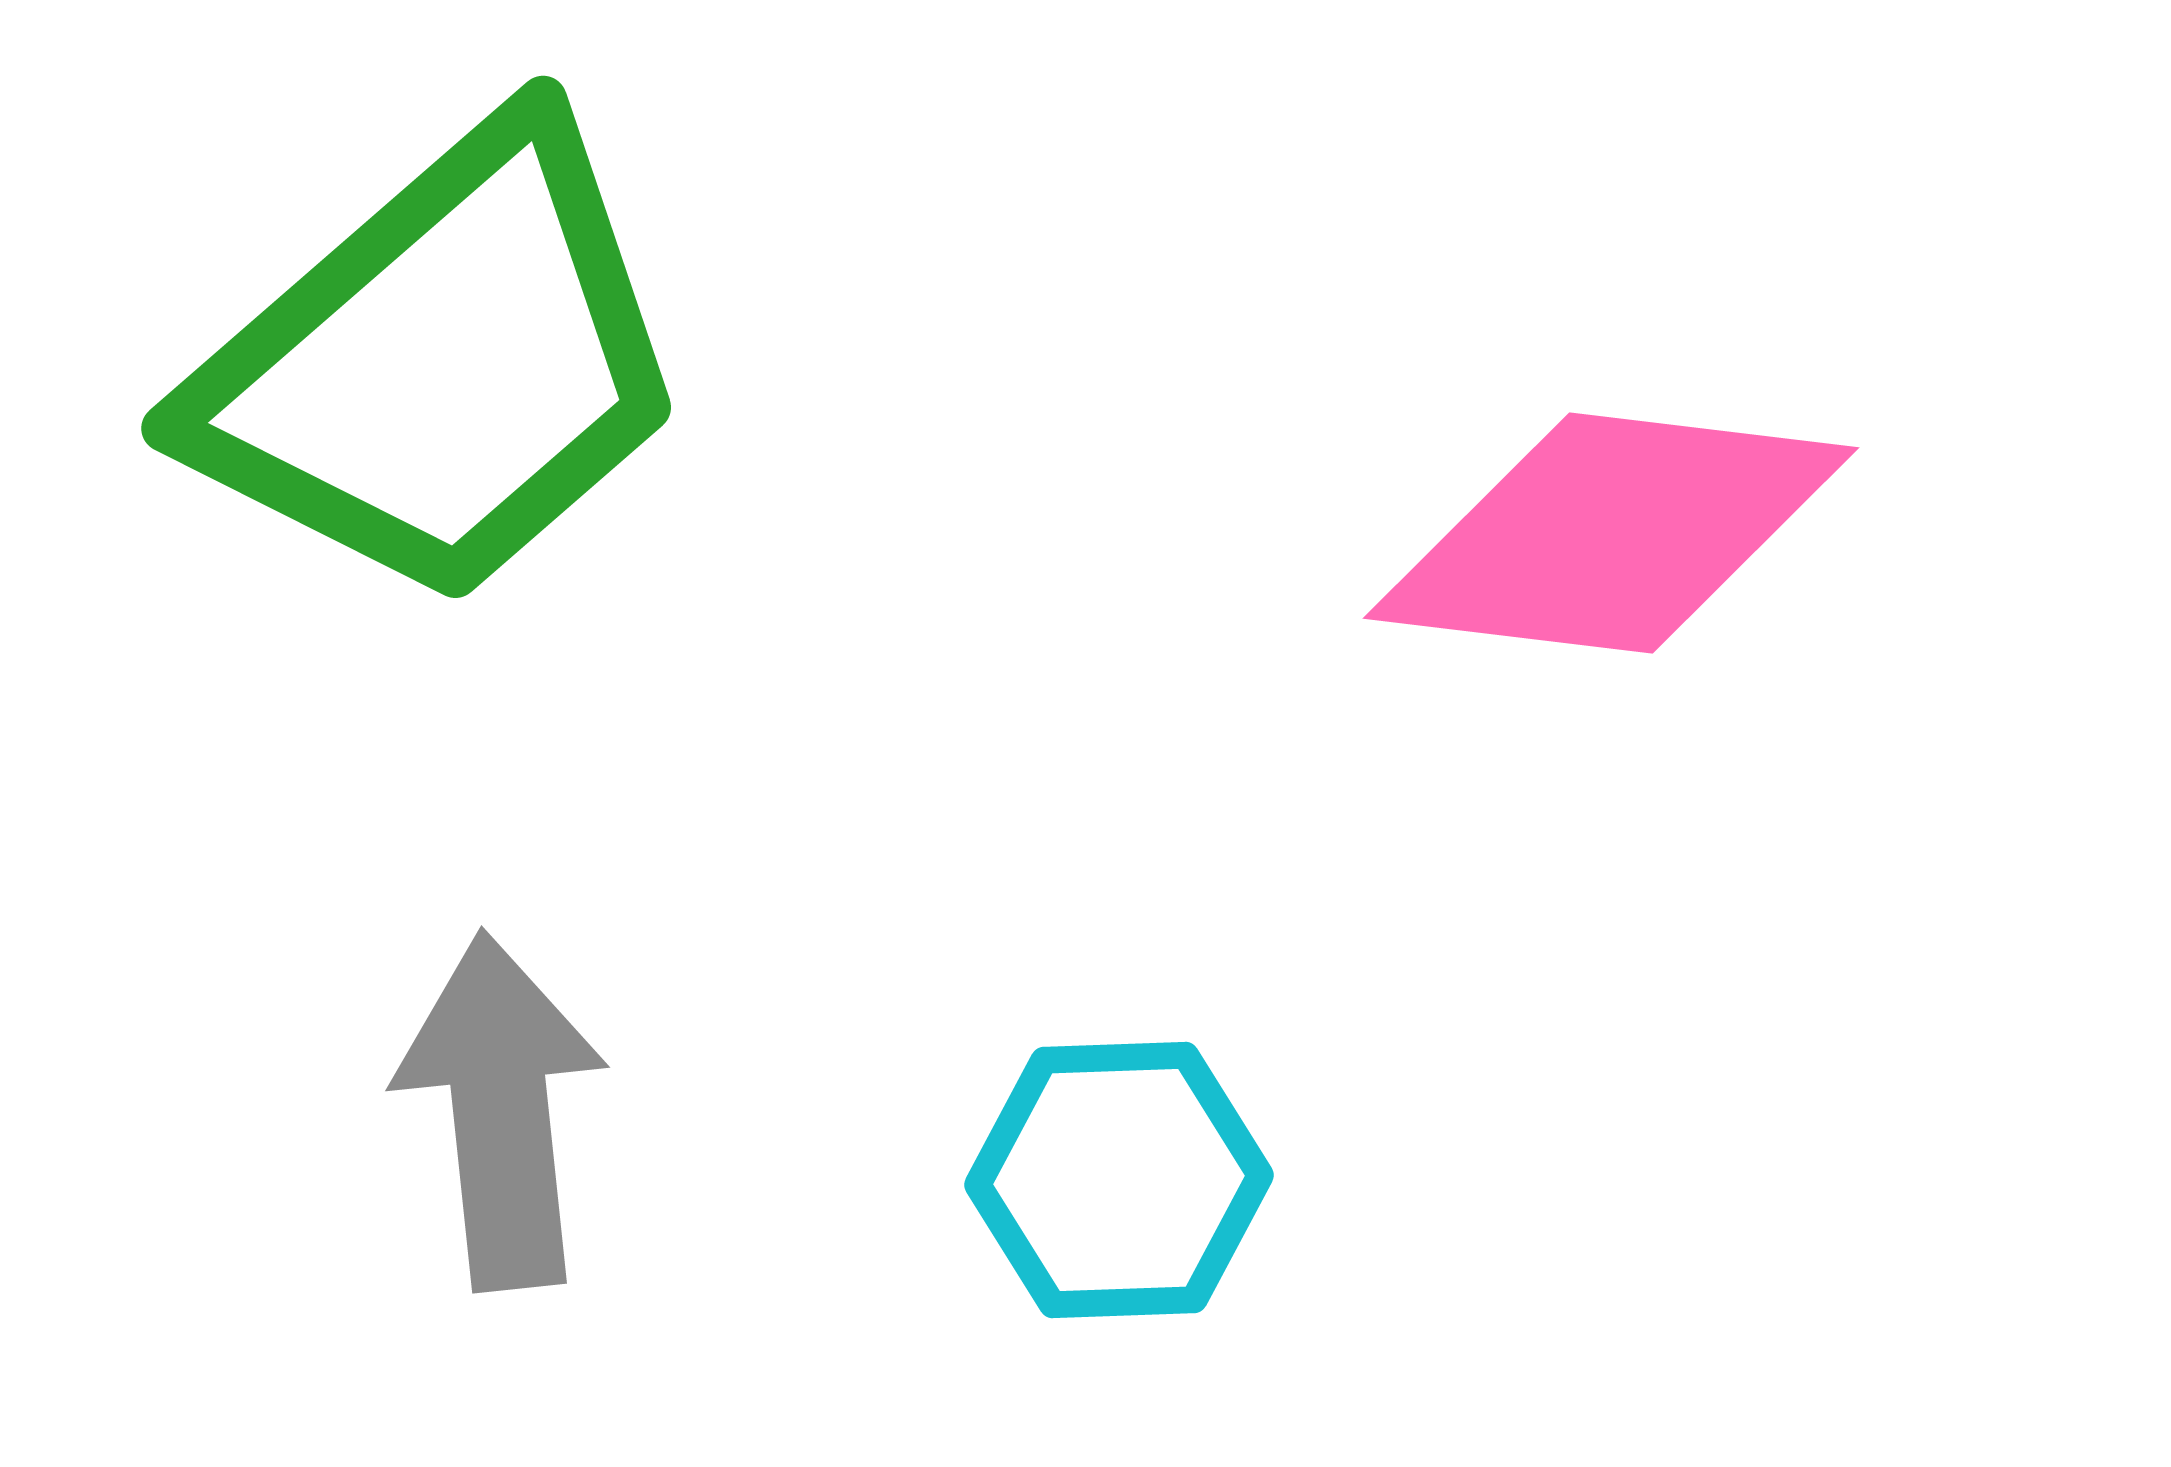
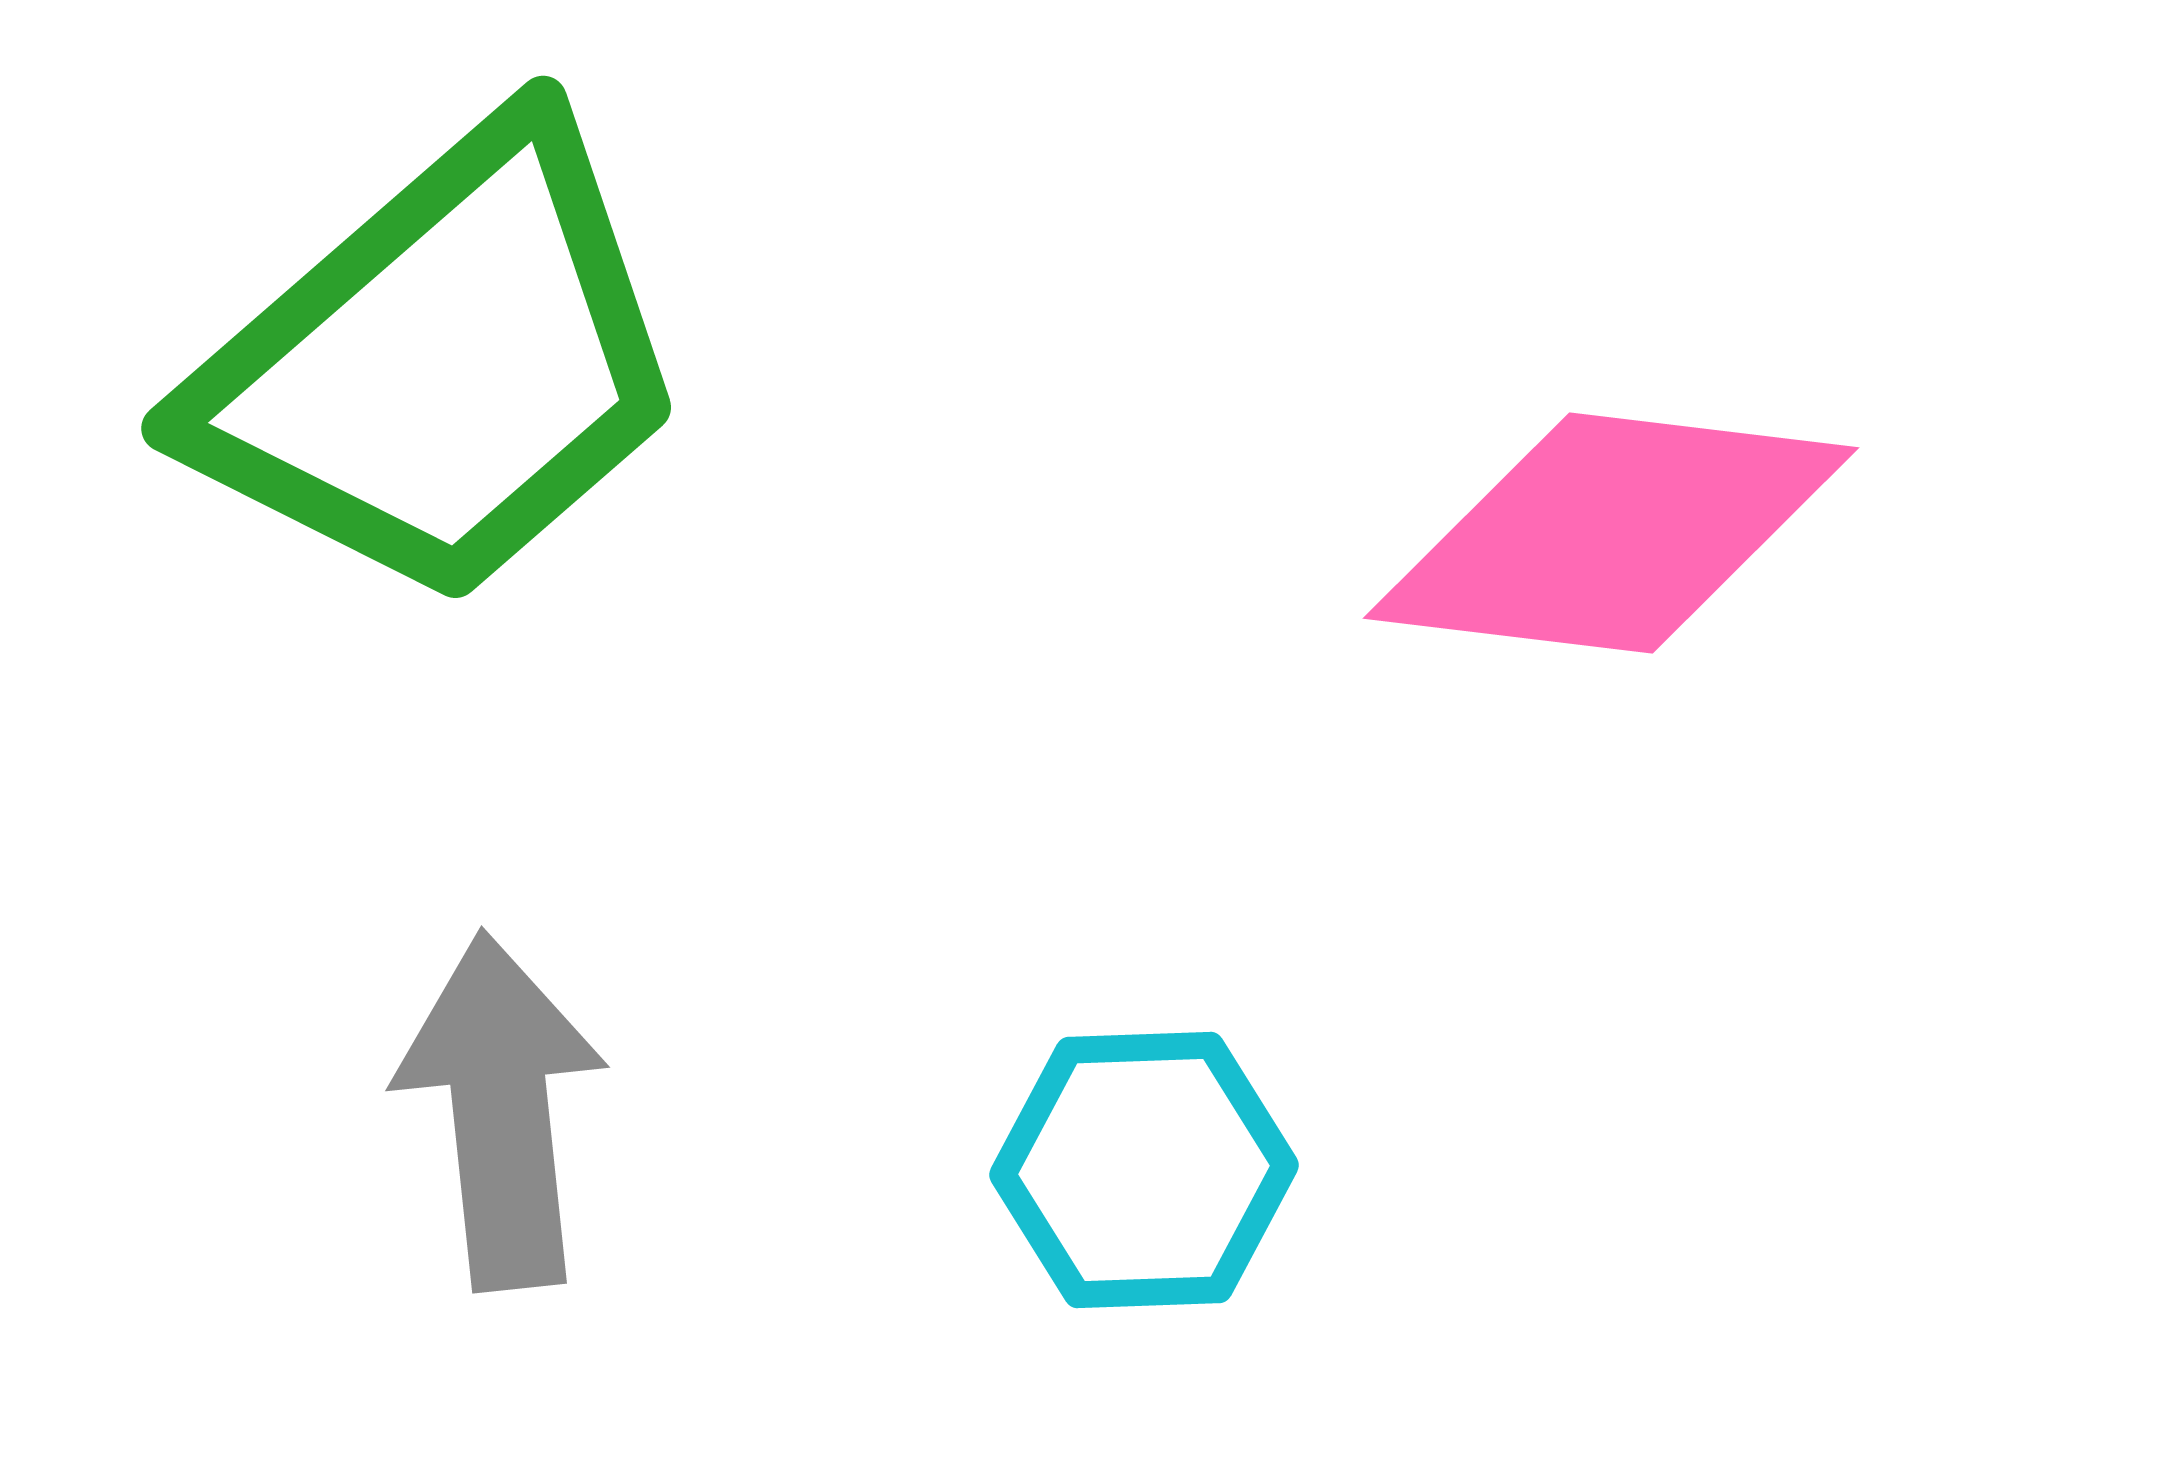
cyan hexagon: moved 25 px right, 10 px up
